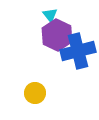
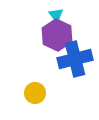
cyan triangle: moved 6 px right
blue cross: moved 3 px left, 8 px down
